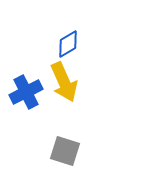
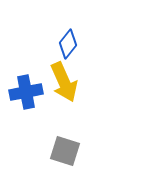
blue diamond: rotated 20 degrees counterclockwise
blue cross: rotated 16 degrees clockwise
